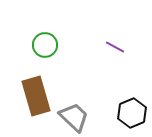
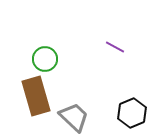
green circle: moved 14 px down
